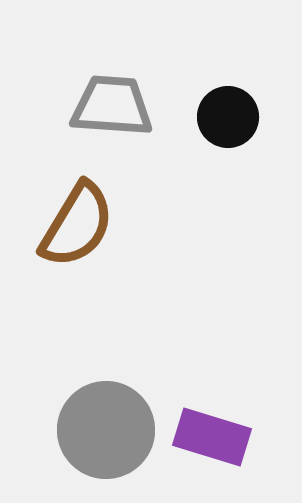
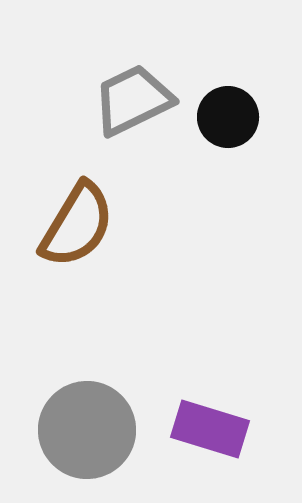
gray trapezoid: moved 21 px right, 6 px up; rotated 30 degrees counterclockwise
gray circle: moved 19 px left
purple rectangle: moved 2 px left, 8 px up
